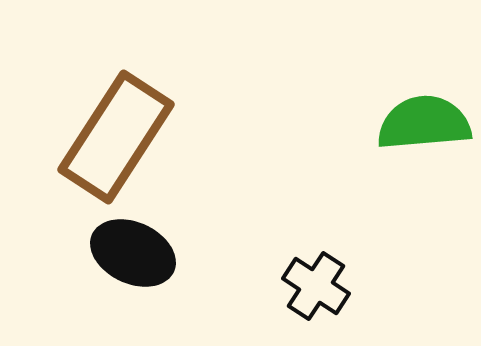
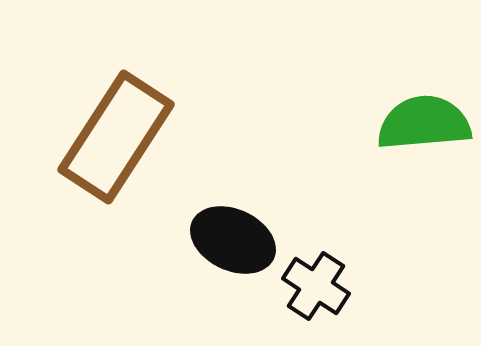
black ellipse: moved 100 px right, 13 px up
